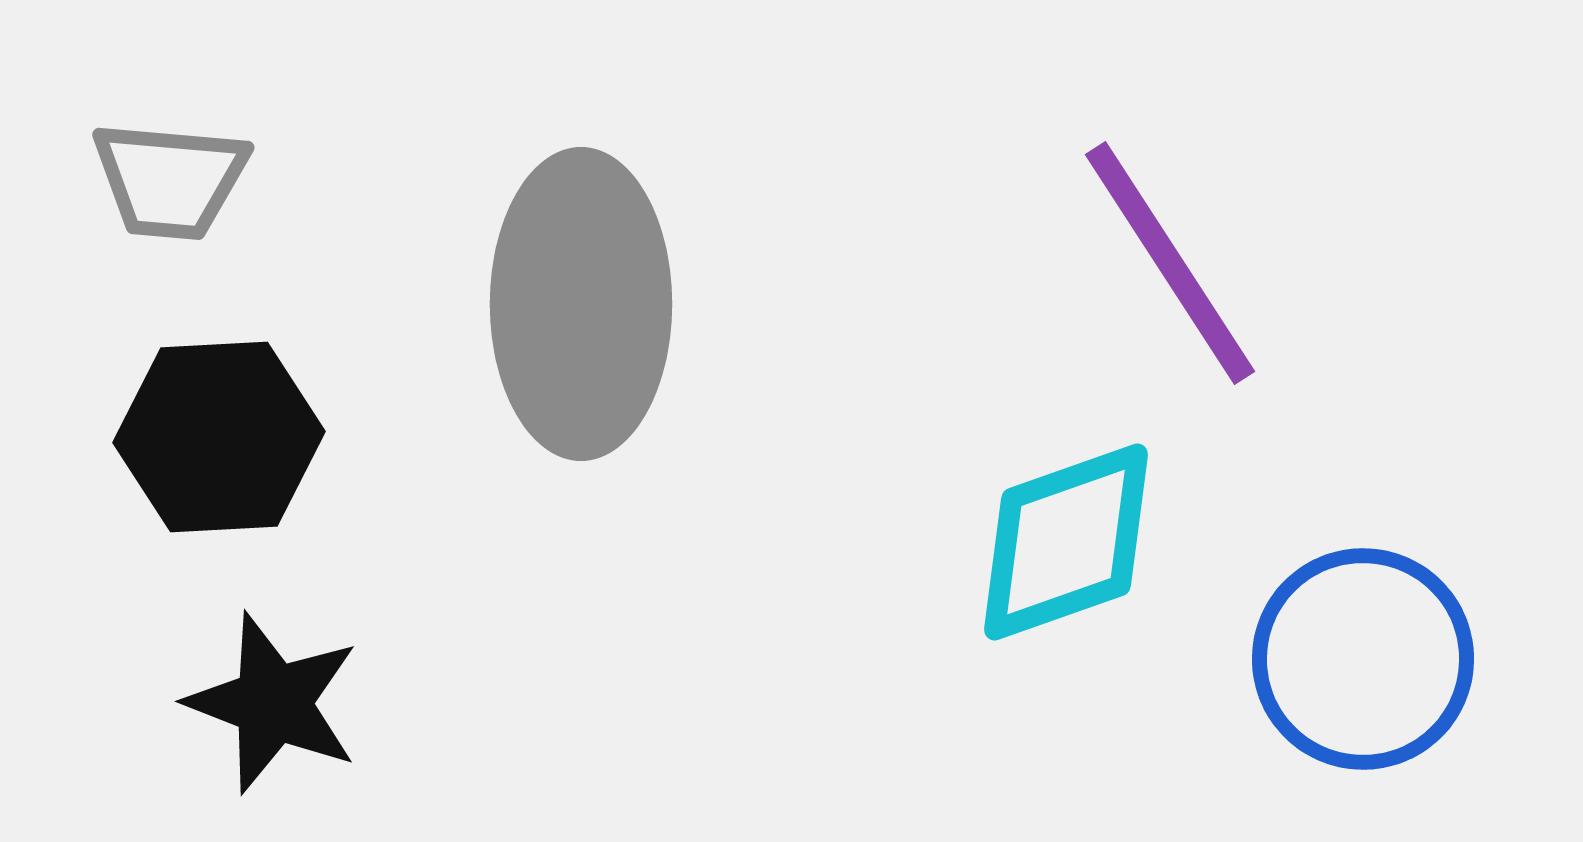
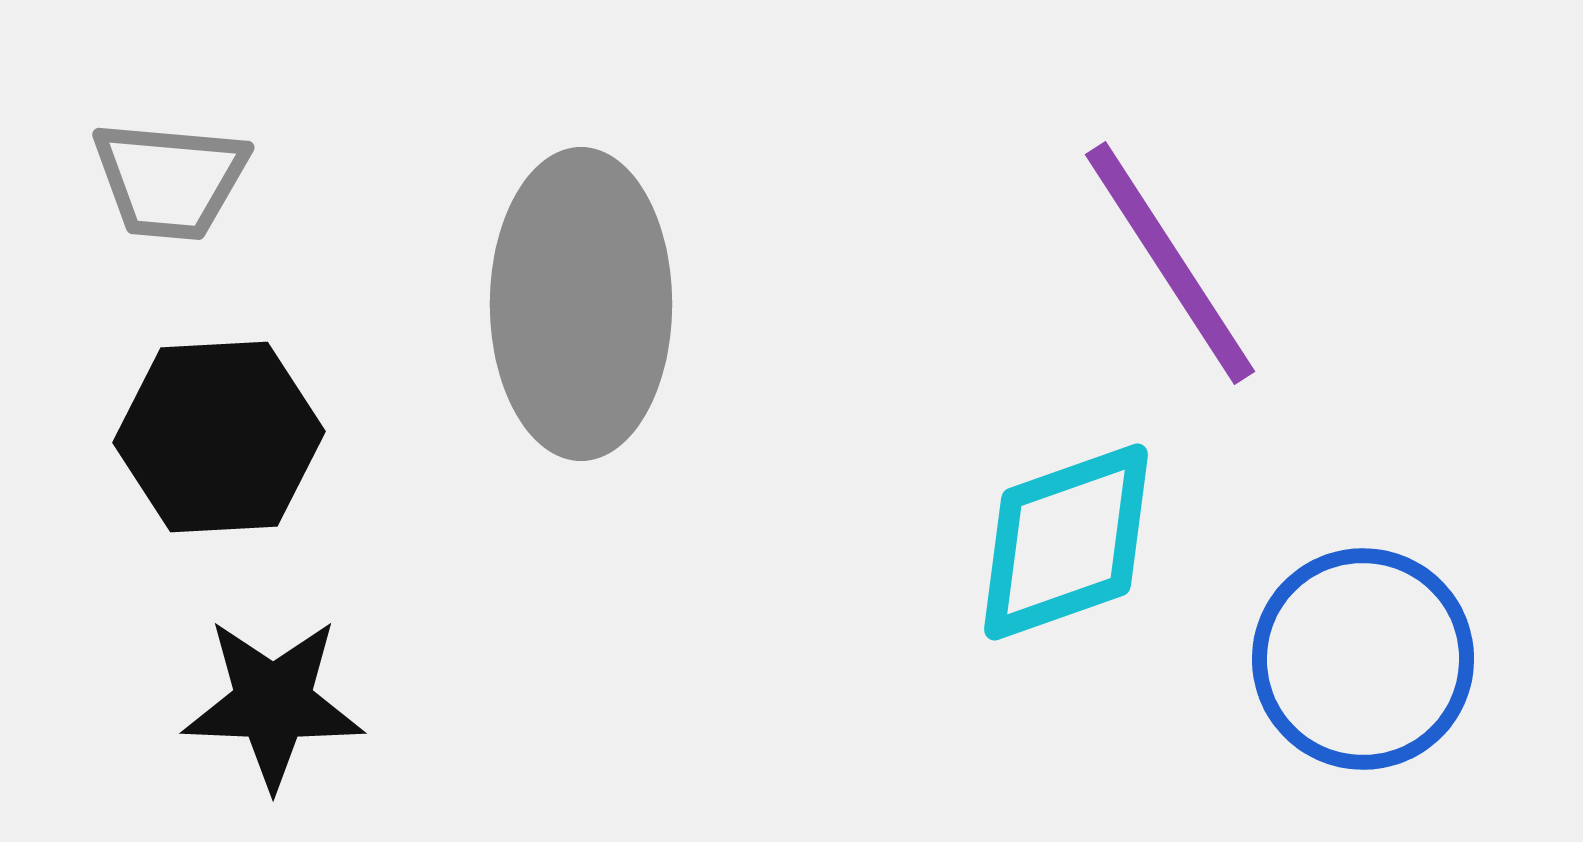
black star: rotated 19 degrees counterclockwise
